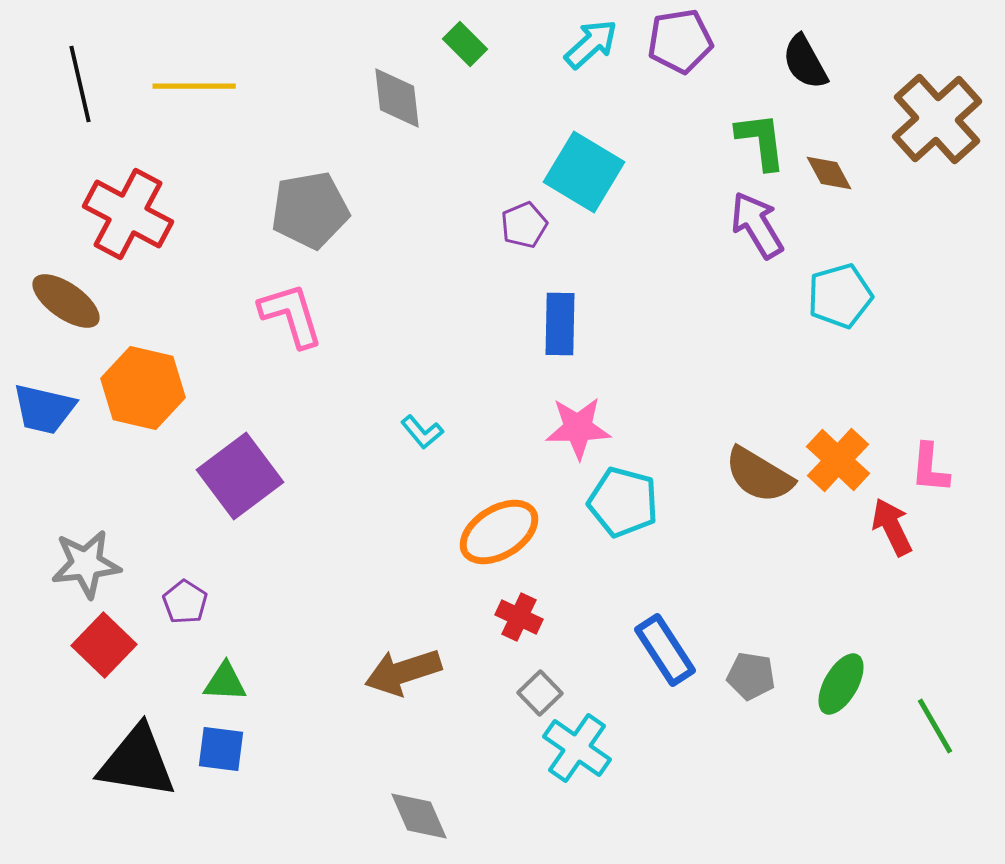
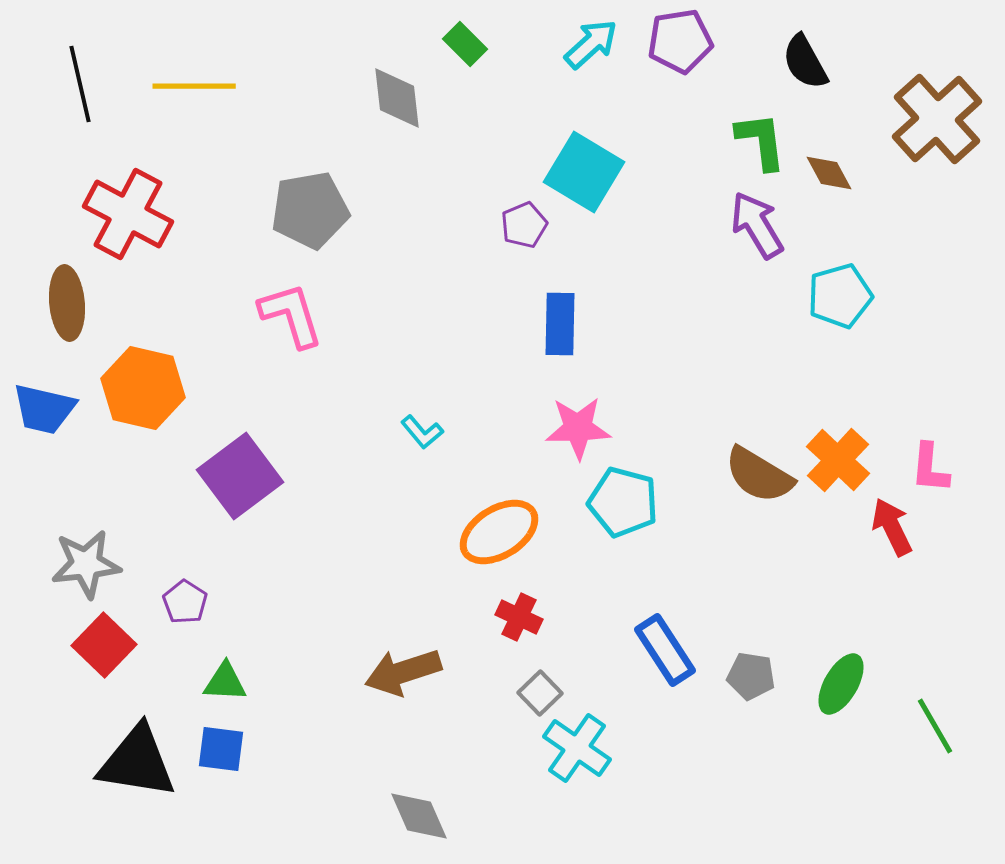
brown ellipse at (66, 301): moved 1 px right, 2 px down; rotated 50 degrees clockwise
